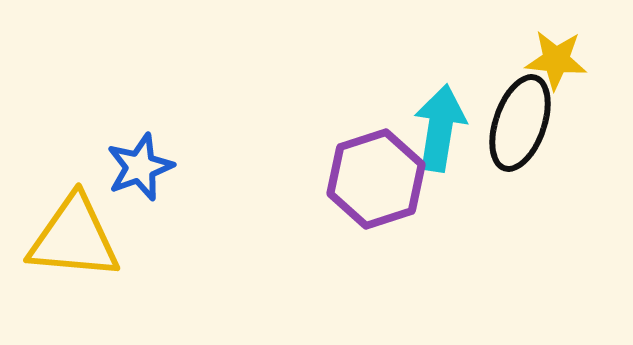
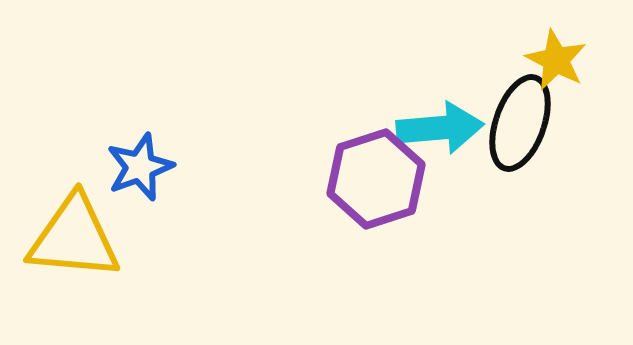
yellow star: rotated 22 degrees clockwise
cyan arrow: rotated 76 degrees clockwise
